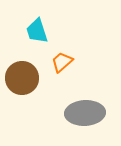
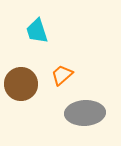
orange trapezoid: moved 13 px down
brown circle: moved 1 px left, 6 px down
